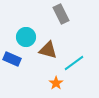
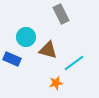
orange star: rotated 24 degrees clockwise
